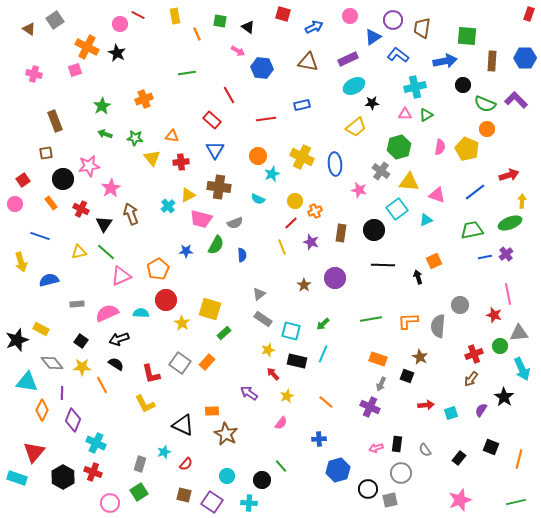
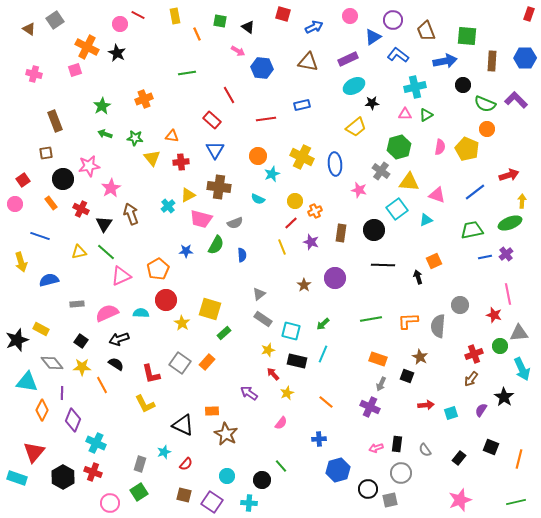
brown trapezoid at (422, 28): moved 4 px right, 3 px down; rotated 30 degrees counterclockwise
yellow star at (287, 396): moved 3 px up
